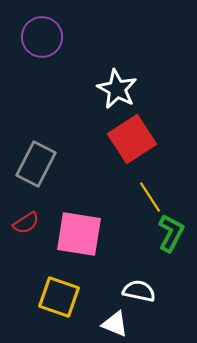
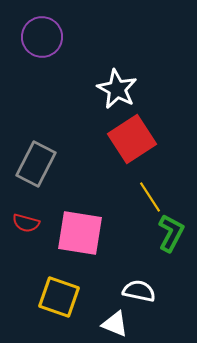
red semicircle: rotated 48 degrees clockwise
pink square: moved 1 px right, 1 px up
